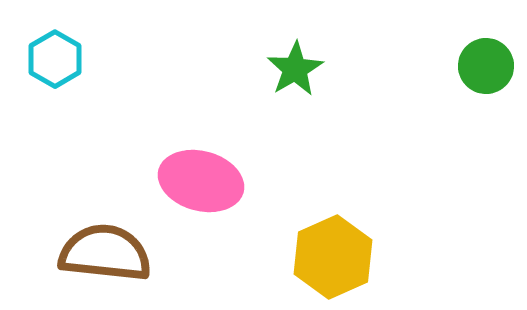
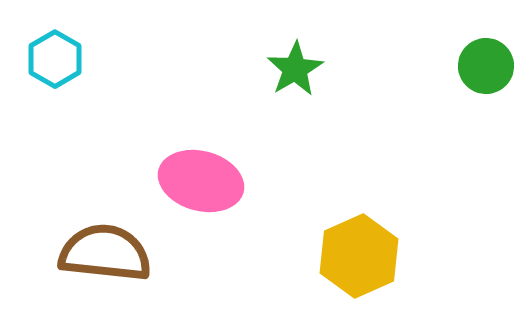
yellow hexagon: moved 26 px right, 1 px up
